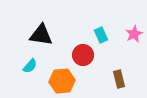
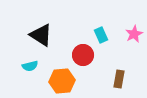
black triangle: rotated 25 degrees clockwise
cyan semicircle: rotated 35 degrees clockwise
brown rectangle: rotated 24 degrees clockwise
